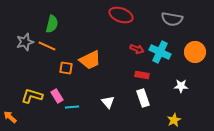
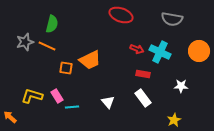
orange circle: moved 4 px right, 1 px up
red rectangle: moved 1 px right, 1 px up
white rectangle: rotated 18 degrees counterclockwise
